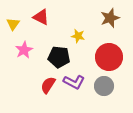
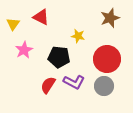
red circle: moved 2 px left, 2 px down
